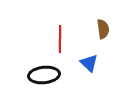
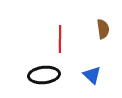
blue triangle: moved 3 px right, 12 px down
